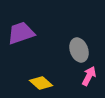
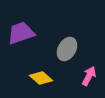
gray ellipse: moved 12 px left, 1 px up; rotated 50 degrees clockwise
yellow diamond: moved 5 px up
